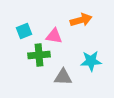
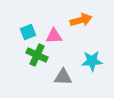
cyan square: moved 4 px right, 1 px down
pink triangle: rotated 12 degrees counterclockwise
green cross: moved 2 px left; rotated 30 degrees clockwise
cyan star: moved 1 px right
